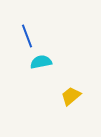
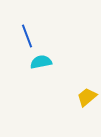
yellow trapezoid: moved 16 px right, 1 px down
